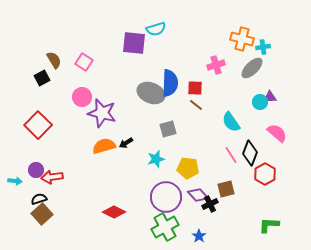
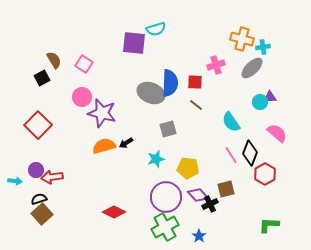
pink square at (84, 62): moved 2 px down
red square at (195, 88): moved 6 px up
